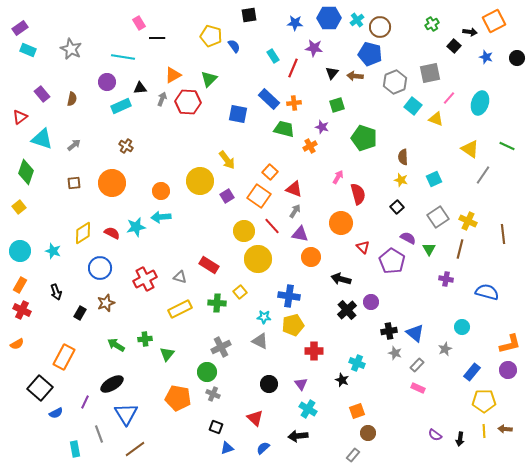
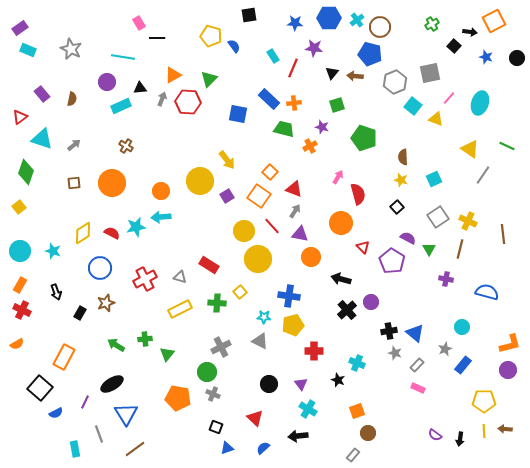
blue rectangle at (472, 372): moved 9 px left, 7 px up
black star at (342, 380): moved 4 px left
